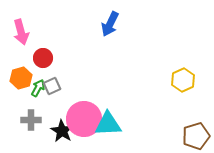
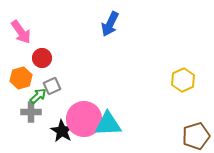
pink arrow: rotated 20 degrees counterclockwise
red circle: moved 1 px left
green arrow: moved 8 px down; rotated 18 degrees clockwise
gray cross: moved 8 px up
